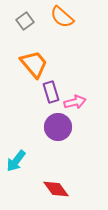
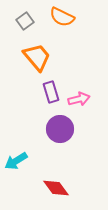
orange semicircle: rotated 15 degrees counterclockwise
orange trapezoid: moved 3 px right, 7 px up
pink arrow: moved 4 px right, 3 px up
purple circle: moved 2 px right, 2 px down
cyan arrow: rotated 20 degrees clockwise
red diamond: moved 1 px up
